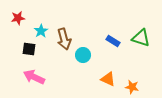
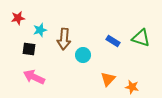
cyan star: moved 1 px left, 1 px up; rotated 16 degrees clockwise
brown arrow: rotated 20 degrees clockwise
orange triangle: rotated 49 degrees clockwise
